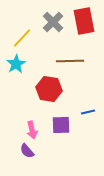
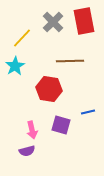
cyan star: moved 1 px left, 2 px down
purple square: rotated 18 degrees clockwise
purple semicircle: rotated 63 degrees counterclockwise
